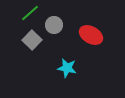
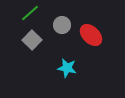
gray circle: moved 8 px right
red ellipse: rotated 15 degrees clockwise
